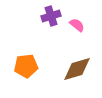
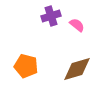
orange pentagon: rotated 20 degrees clockwise
